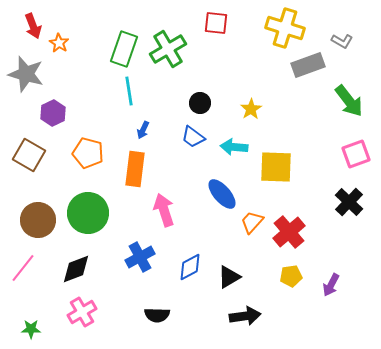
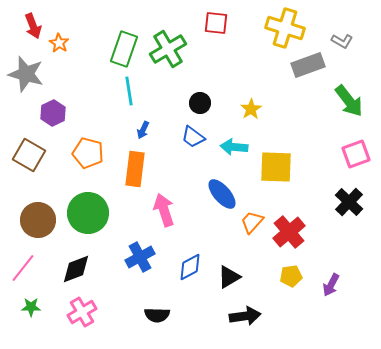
green star: moved 22 px up
